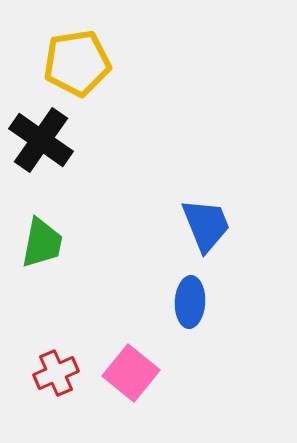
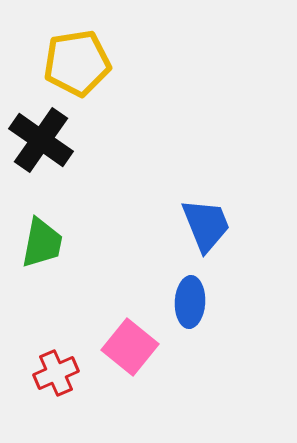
pink square: moved 1 px left, 26 px up
